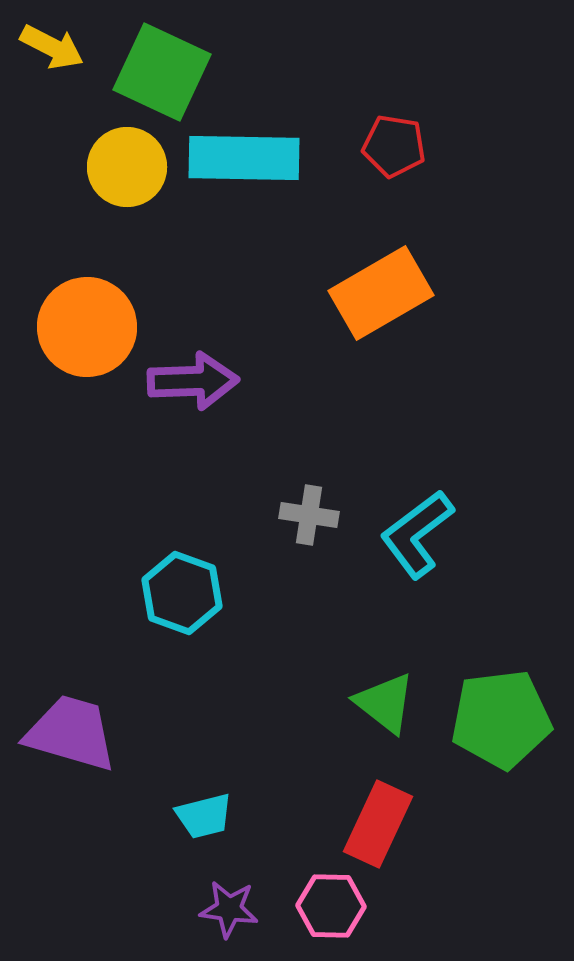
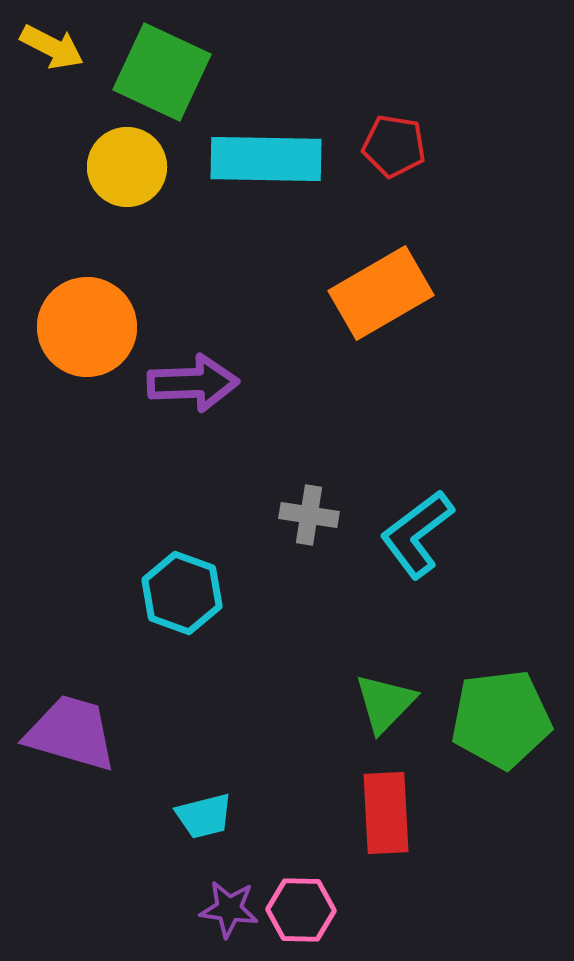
cyan rectangle: moved 22 px right, 1 px down
purple arrow: moved 2 px down
green triangle: rotated 36 degrees clockwise
red rectangle: moved 8 px right, 11 px up; rotated 28 degrees counterclockwise
pink hexagon: moved 30 px left, 4 px down
